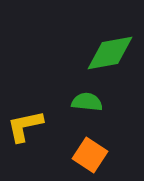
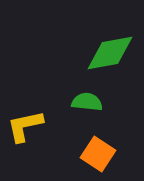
orange square: moved 8 px right, 1 px up
